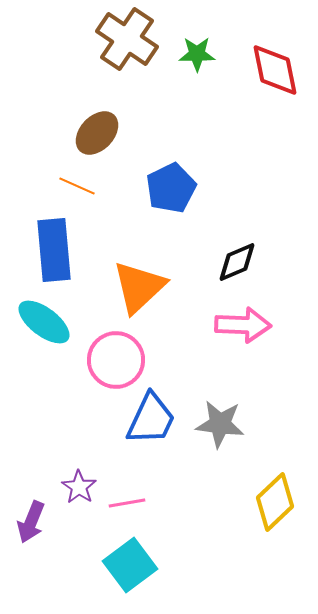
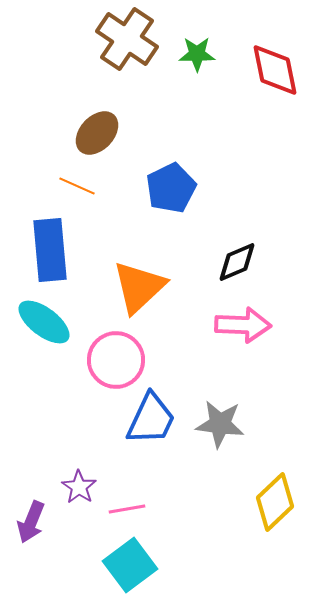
blue rectangle: moved 4 px left
pink line: moved 6 px down
